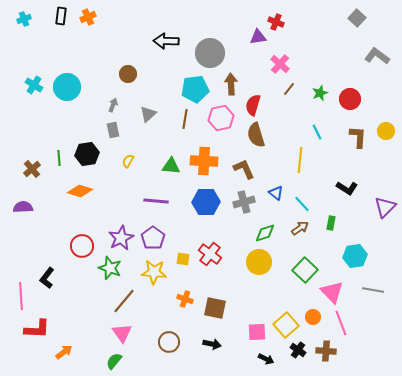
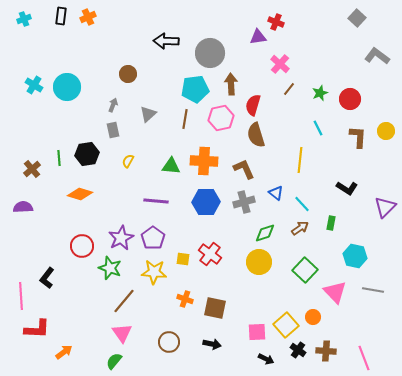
cyan line at (317, 132): moved 1 px right, 4 px up
orange diamond at (80, 191): moved 3 px down
cyan hexagon at (355, 256): rotated 20 degrees clockwise
pink triangle at (332, 292): moved 3 px right
pink line at (341, 323): moved 23 px right, 35 px down
